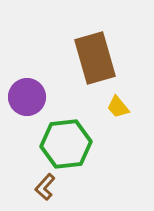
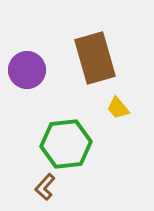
purple circle: moved 27 px up
yellow trapezoid: moved 1 px down
